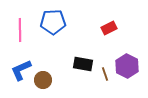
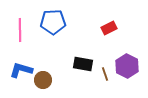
blue L-shape: rotated 40 degrees clockwise
